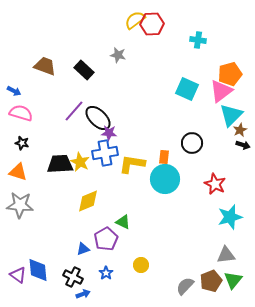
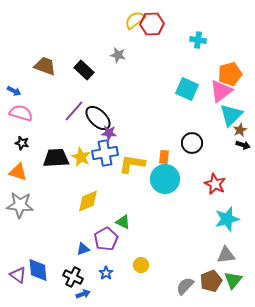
yellow star at (80, 162): moved 1 px right, 5 px up
black trapezoid at (60, 164): moved 4 px left, 6 px up
cyan star at (230, 217): moved 3 px left, 2 px down
